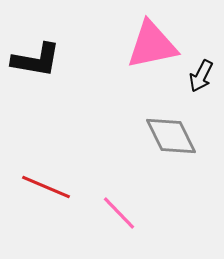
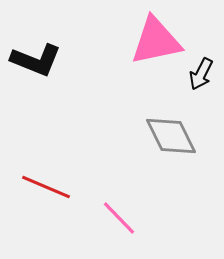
pink triangle: moved 4 px right, 4 px up
black L-shape: rotated 12 degrees clockwise
black arrow: moved 2 px up
pink line: moved 5 px down
